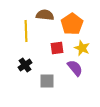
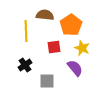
orange pentagon: moved 1 px left, 1 px down
red square: moved 3 px left, 1 px up
